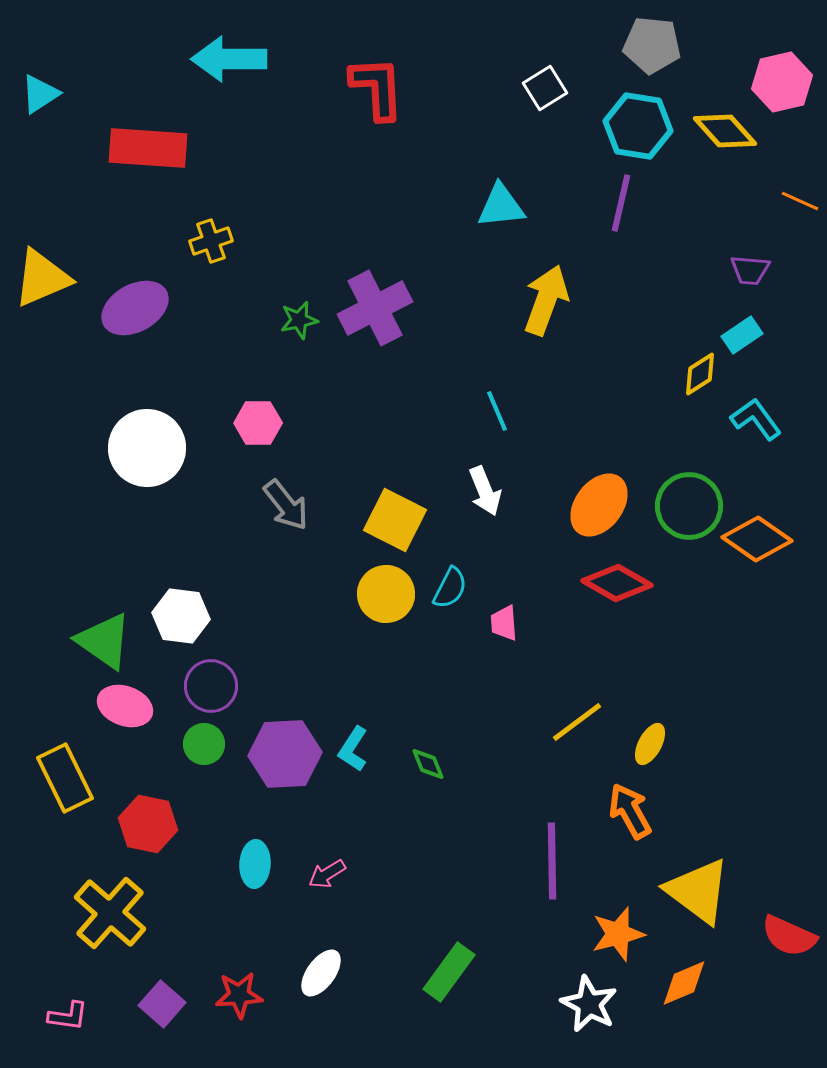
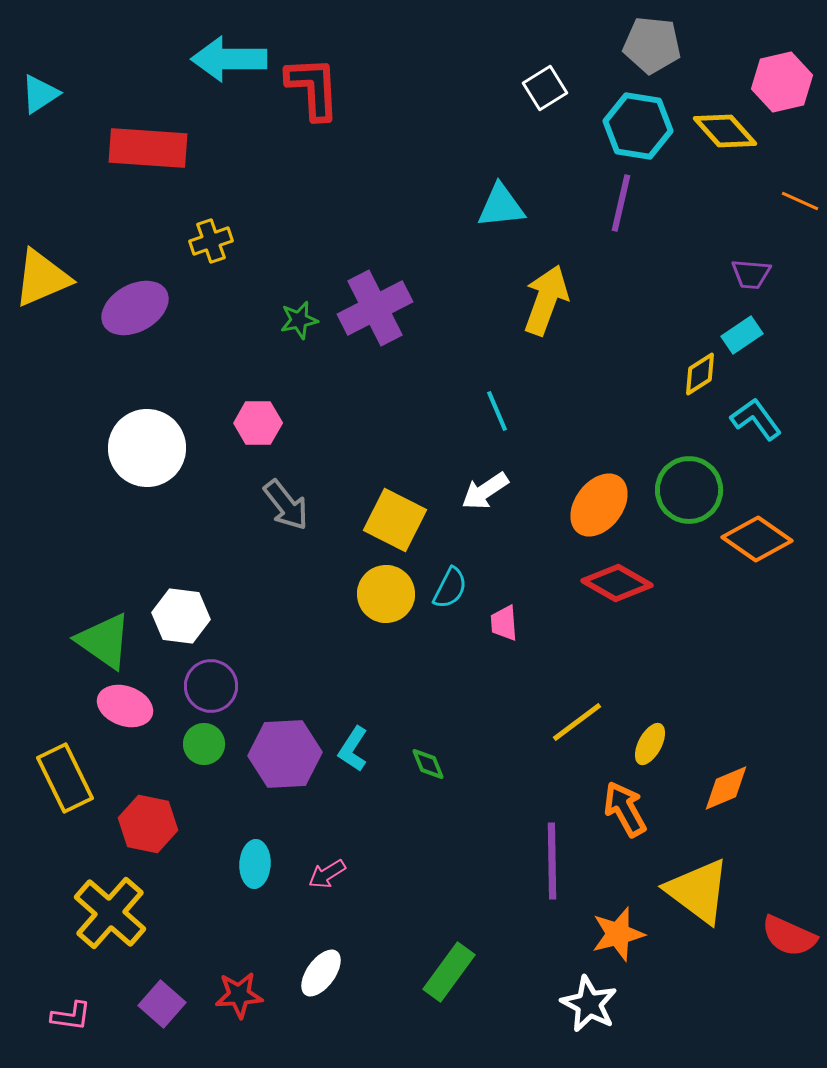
red L-shape at (377, 88): moved 64 px left
purple trapezoid at (750, 270): moved 1 px right, 4 px down
white arrow at (485, 491): rotated 78 degrees clockwise
green circle at (689, 506): moved 16 px up
orange arrow at (630, 811): moved 5 px left, 2 px up
orange diamond at (684, 983): moved 42 px right, 195 px up
pink L-shape at (68, 1016): moved 3 px right
